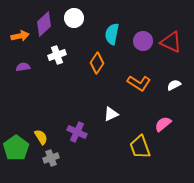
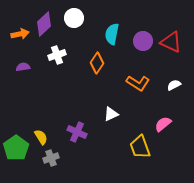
orange arrow: moved 2 px up
orange L-shape: moved 1 px left
